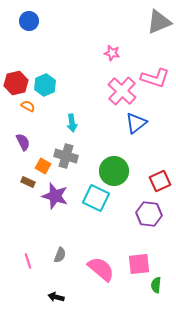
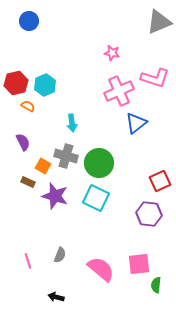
pink cross: moved 3 px left; rotated 24 degrees clockwise
green circle: moved 15 px left, 8 px up
